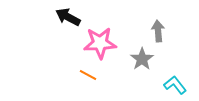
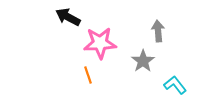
gray star: moved 1 px right, 2 px down
orange line: rotated 42 degrees clockwise
